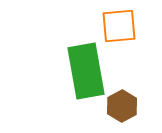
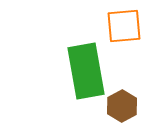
orange square: moved 5 px right
